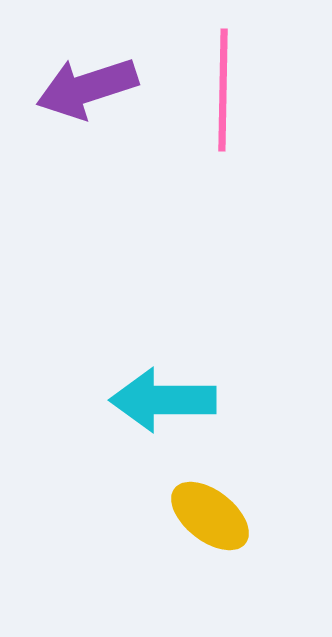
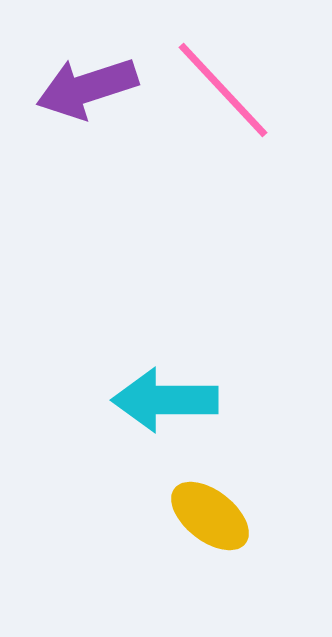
pink line: rotated 44 degrees counterclockwise
cyan arrow: moved 2 px right
